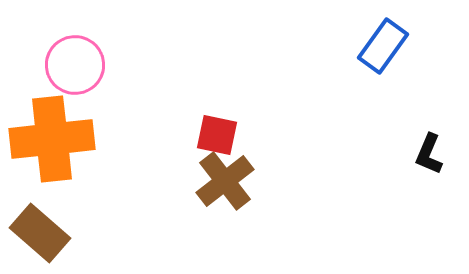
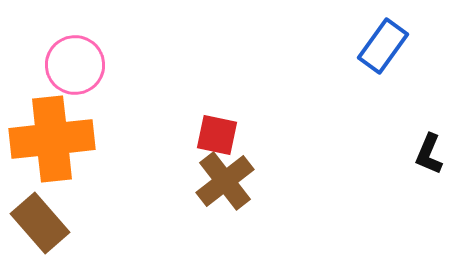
brown rectangle: moved 10 px up; rotated 8 degrees clockwise
